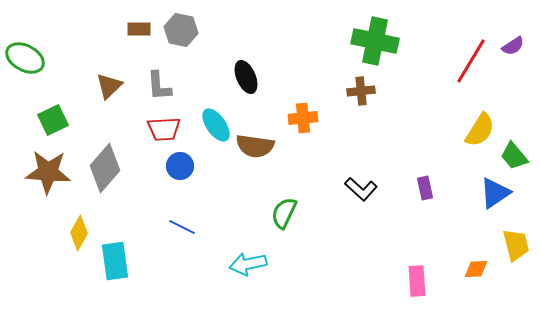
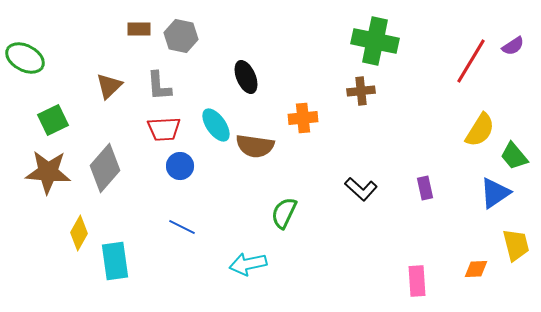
gray hexagon: moved 6 px down
